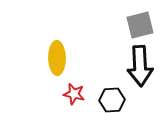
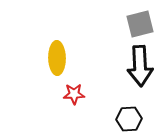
gray square: moved 1 px up
red star: rotated 15 degrees counterclockwise
black hexagon: moved 17 px right, 19 px down
